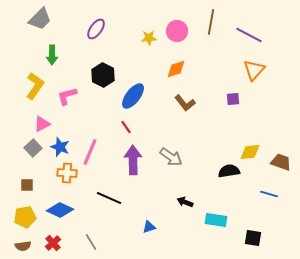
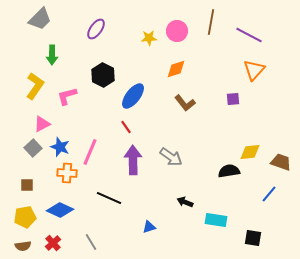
blue line: rotated 66 degrees counterclockwise
